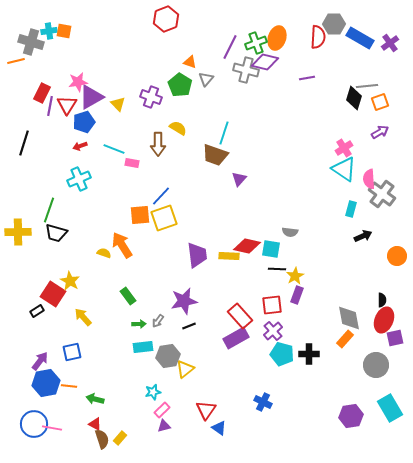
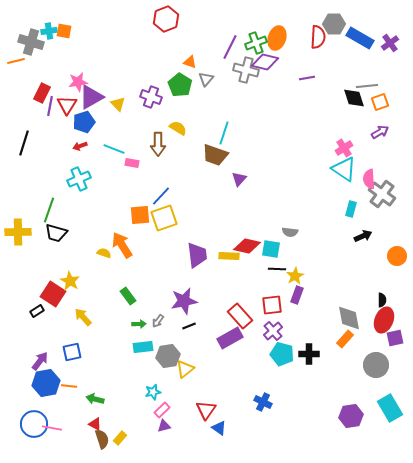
black diamond at (354, 98): rotated 35 degrees counterclockwise
purple rectangle at (236, 338): moved 6 px left
